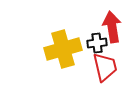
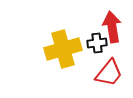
red trapezoid: moved 4 px right, 6 px down; rotated 52 degrees clockwise
